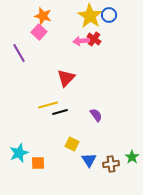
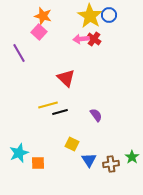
pink arrow: moved 2 px up
red triangle: rotated 30 degrees counterclockwise
